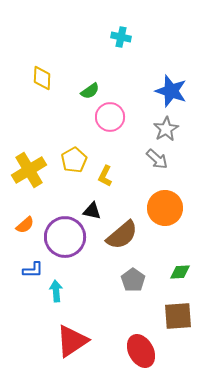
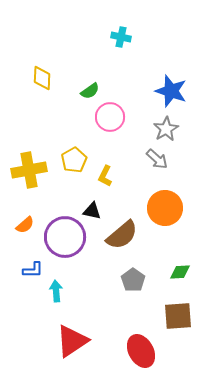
yellow cross: rotated 20 degrees clockwise
